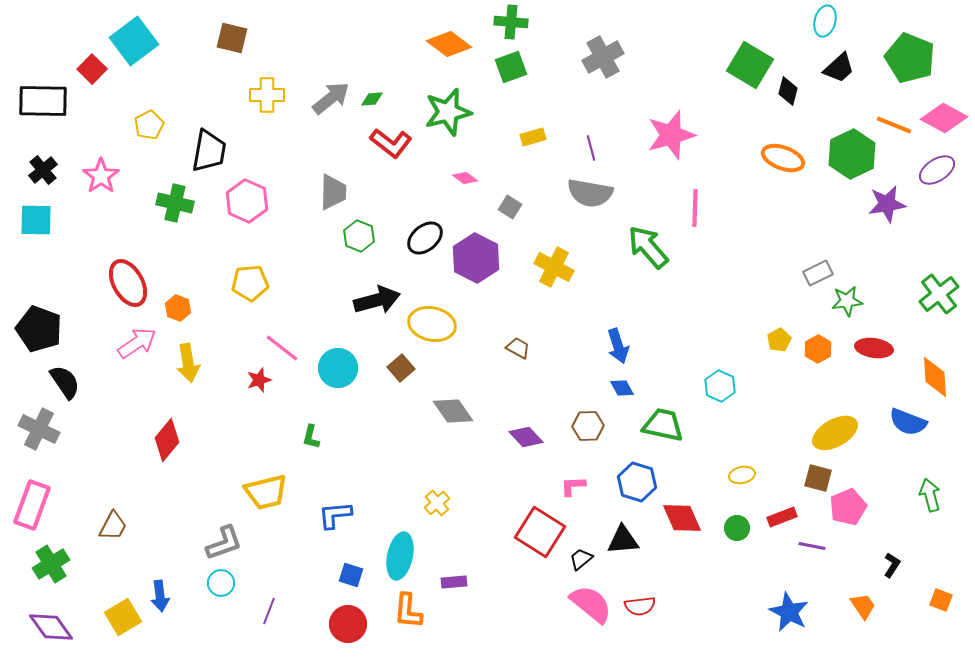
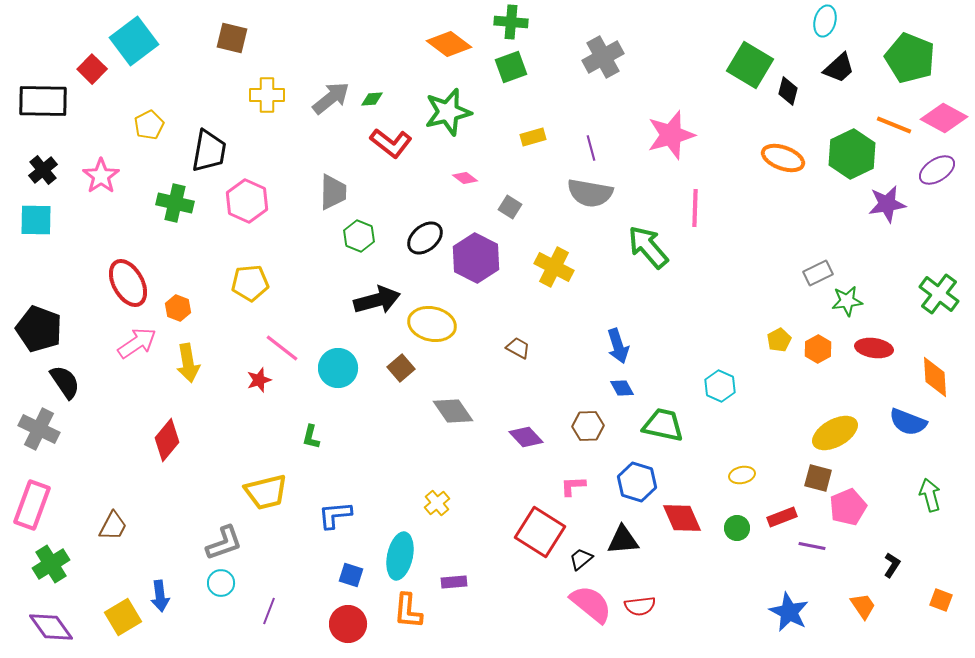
green cross at (939, 294): rotated 15 degrees counterclockwise
